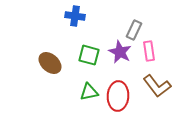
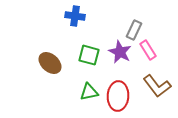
pink rectangle: moved 1 px left, 1 px up; rotated 24 degrees counterclockwise
